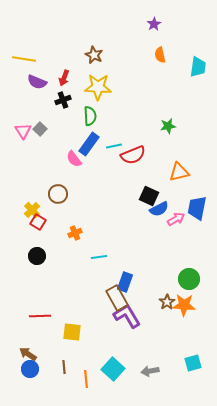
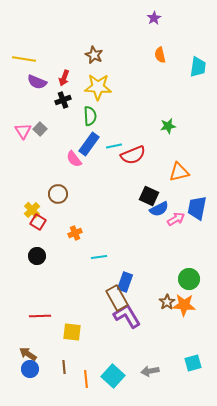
purple star at (154, 24): moved 6 px up
cyan square at (113, 369): moved 7 px down
